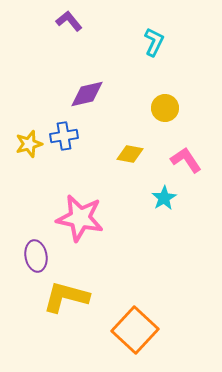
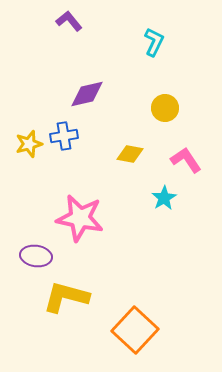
purple ellipse: rotated 72 degrees counterclockwise
